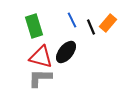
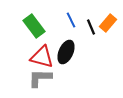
blue line: moved 1 px left
green rectangle: rotated 20 degrees counterclockwise
black ellipse: rotated 15 degrees counterclockwise
red triangle: moved 1 px right
